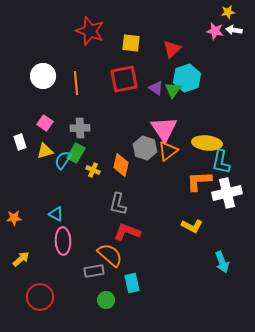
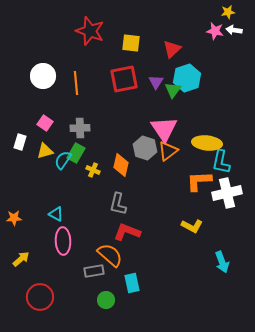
purple triangle: moved 6 px up; rotated 28 degrees clockwise
white rectangle: rotated 35 degrees clockwise
